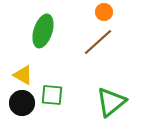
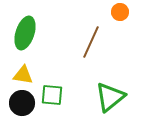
orange circle: moved 16 px right
green ellipse: moved 18 px left, 2 px down
brown line: moved 7 px left; rotated 24 degrees counterclockwise
yellow triangle: rotated 20 degrees counterclockwise
green triangle: moved 1 px left, 5 px up
